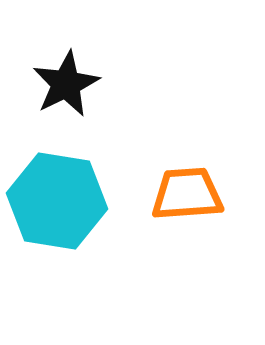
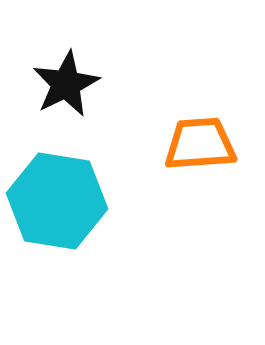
orange trapezoid: moved 13 px right, 50 px up
